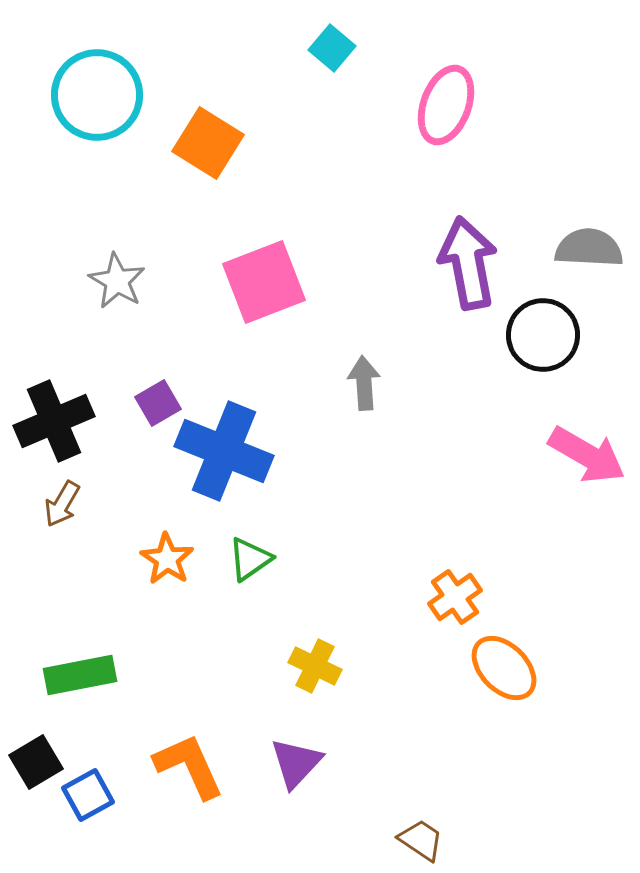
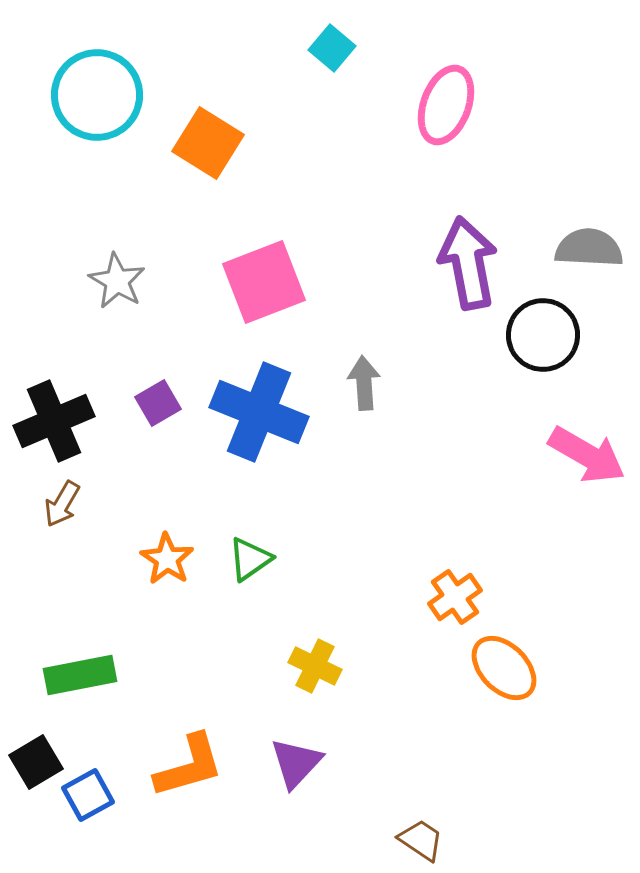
blue cross: moved 35 px right, 39 px up
orange L-shape: rotated 98 degrees clockwise
